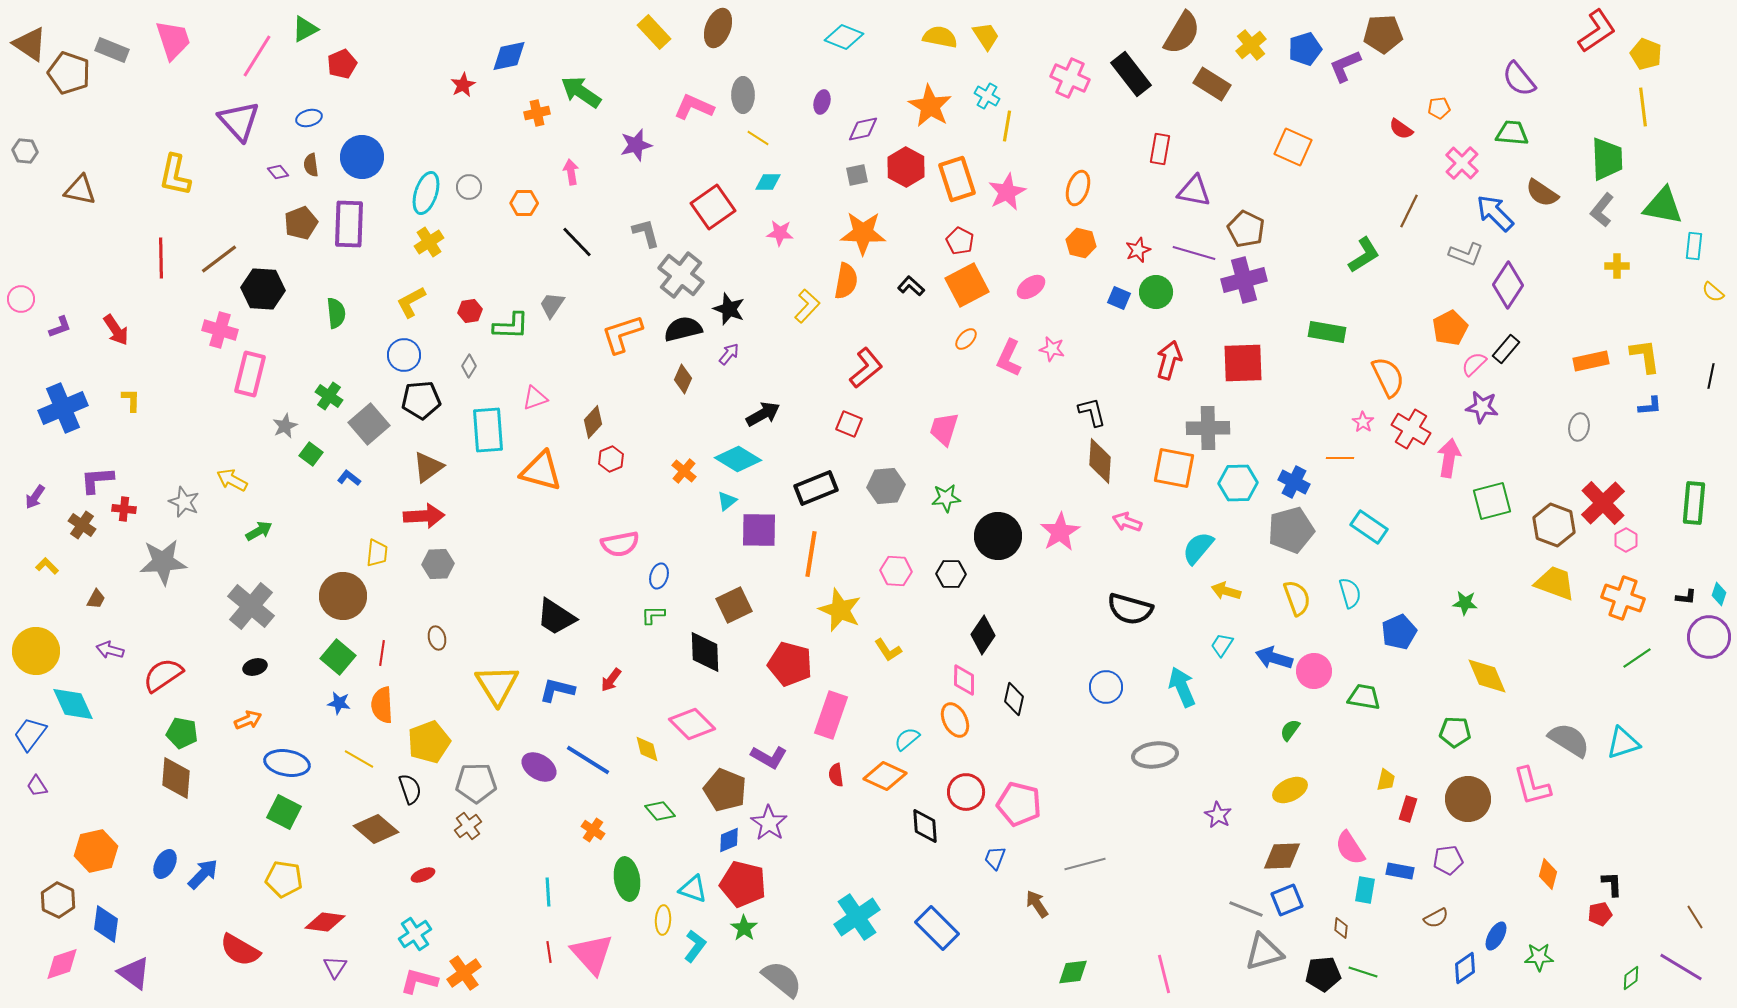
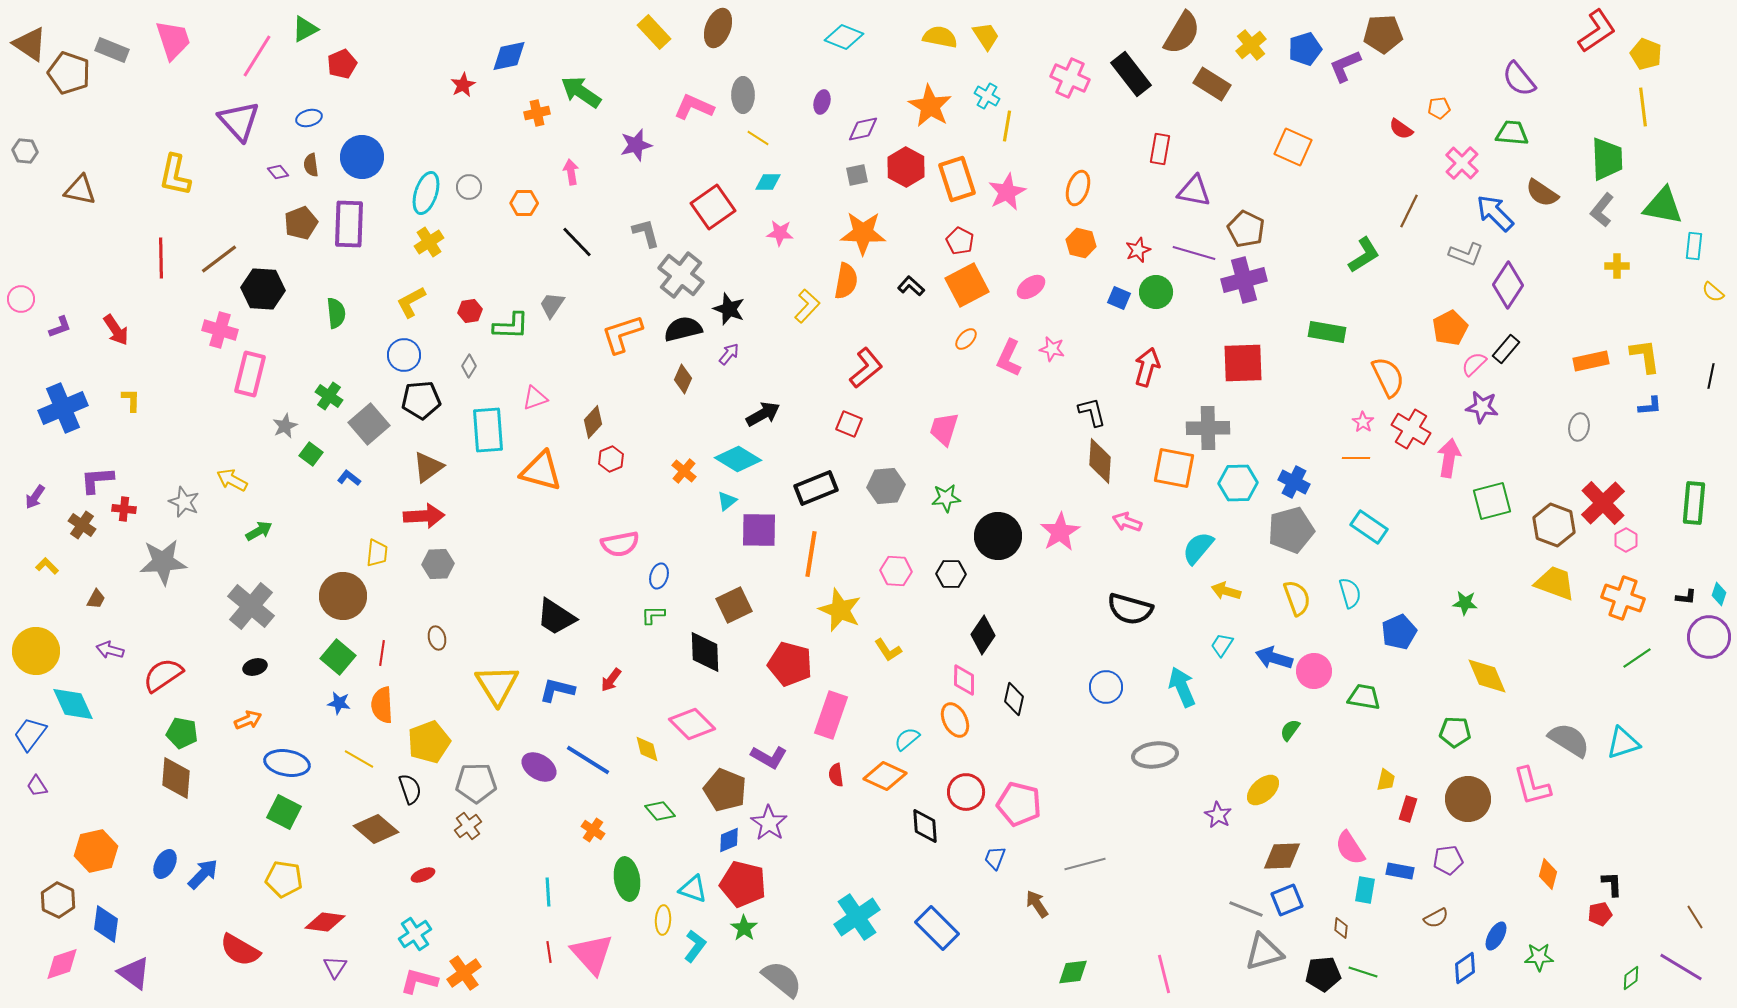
red arrow at (1169, 360): moved 22 px left, 7 px down
orange line at (1340, 458): moved 16 px right
yellow ellipse at (1290, 790): moved 27 px left; rotated 16 degrees counterclockwise
